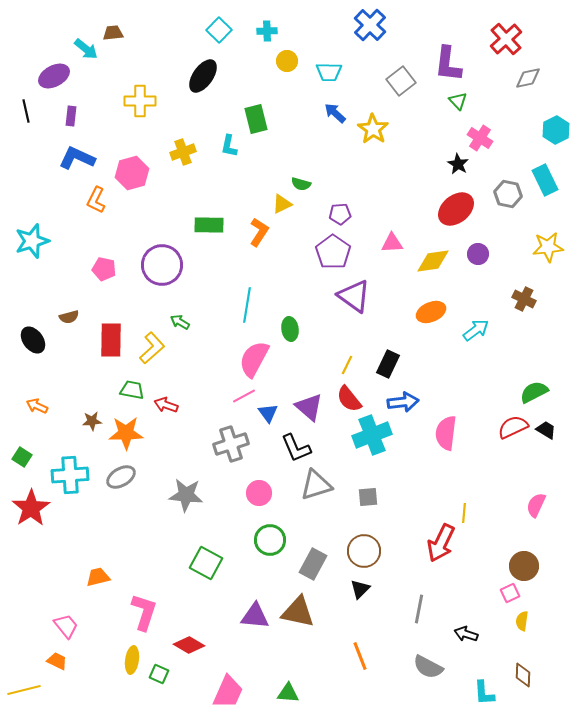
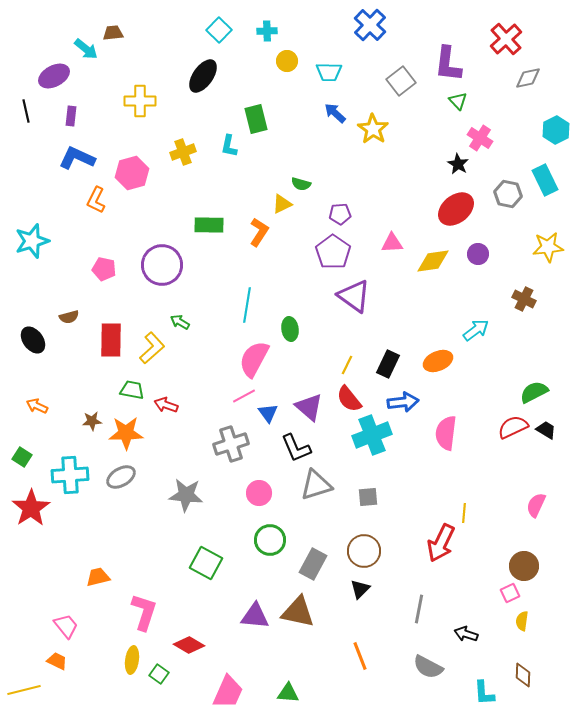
orange ellipse at (431, 312): moved 7 px right, 49 px down
green square at (159, 674): rotated 12 degrees clockwise
